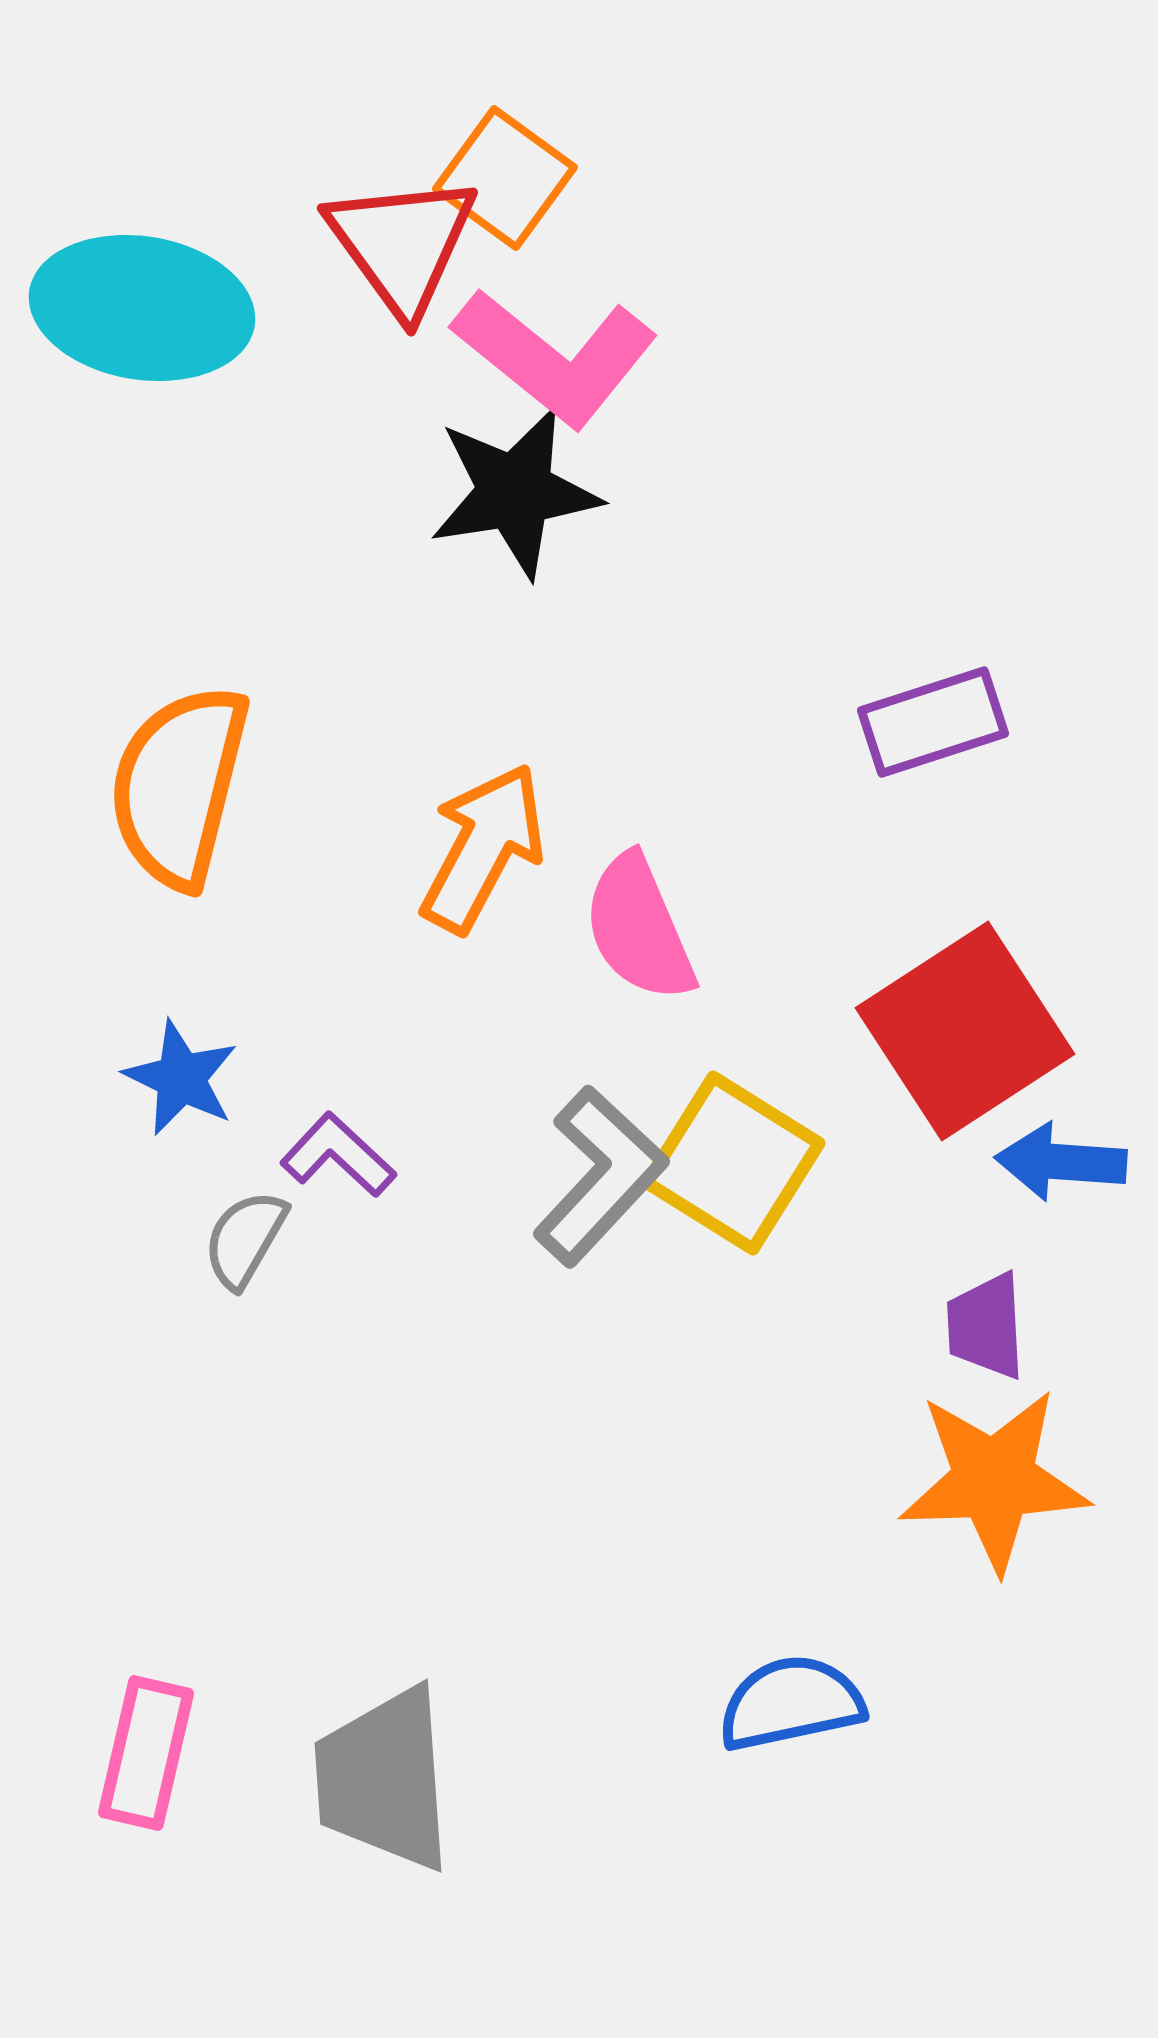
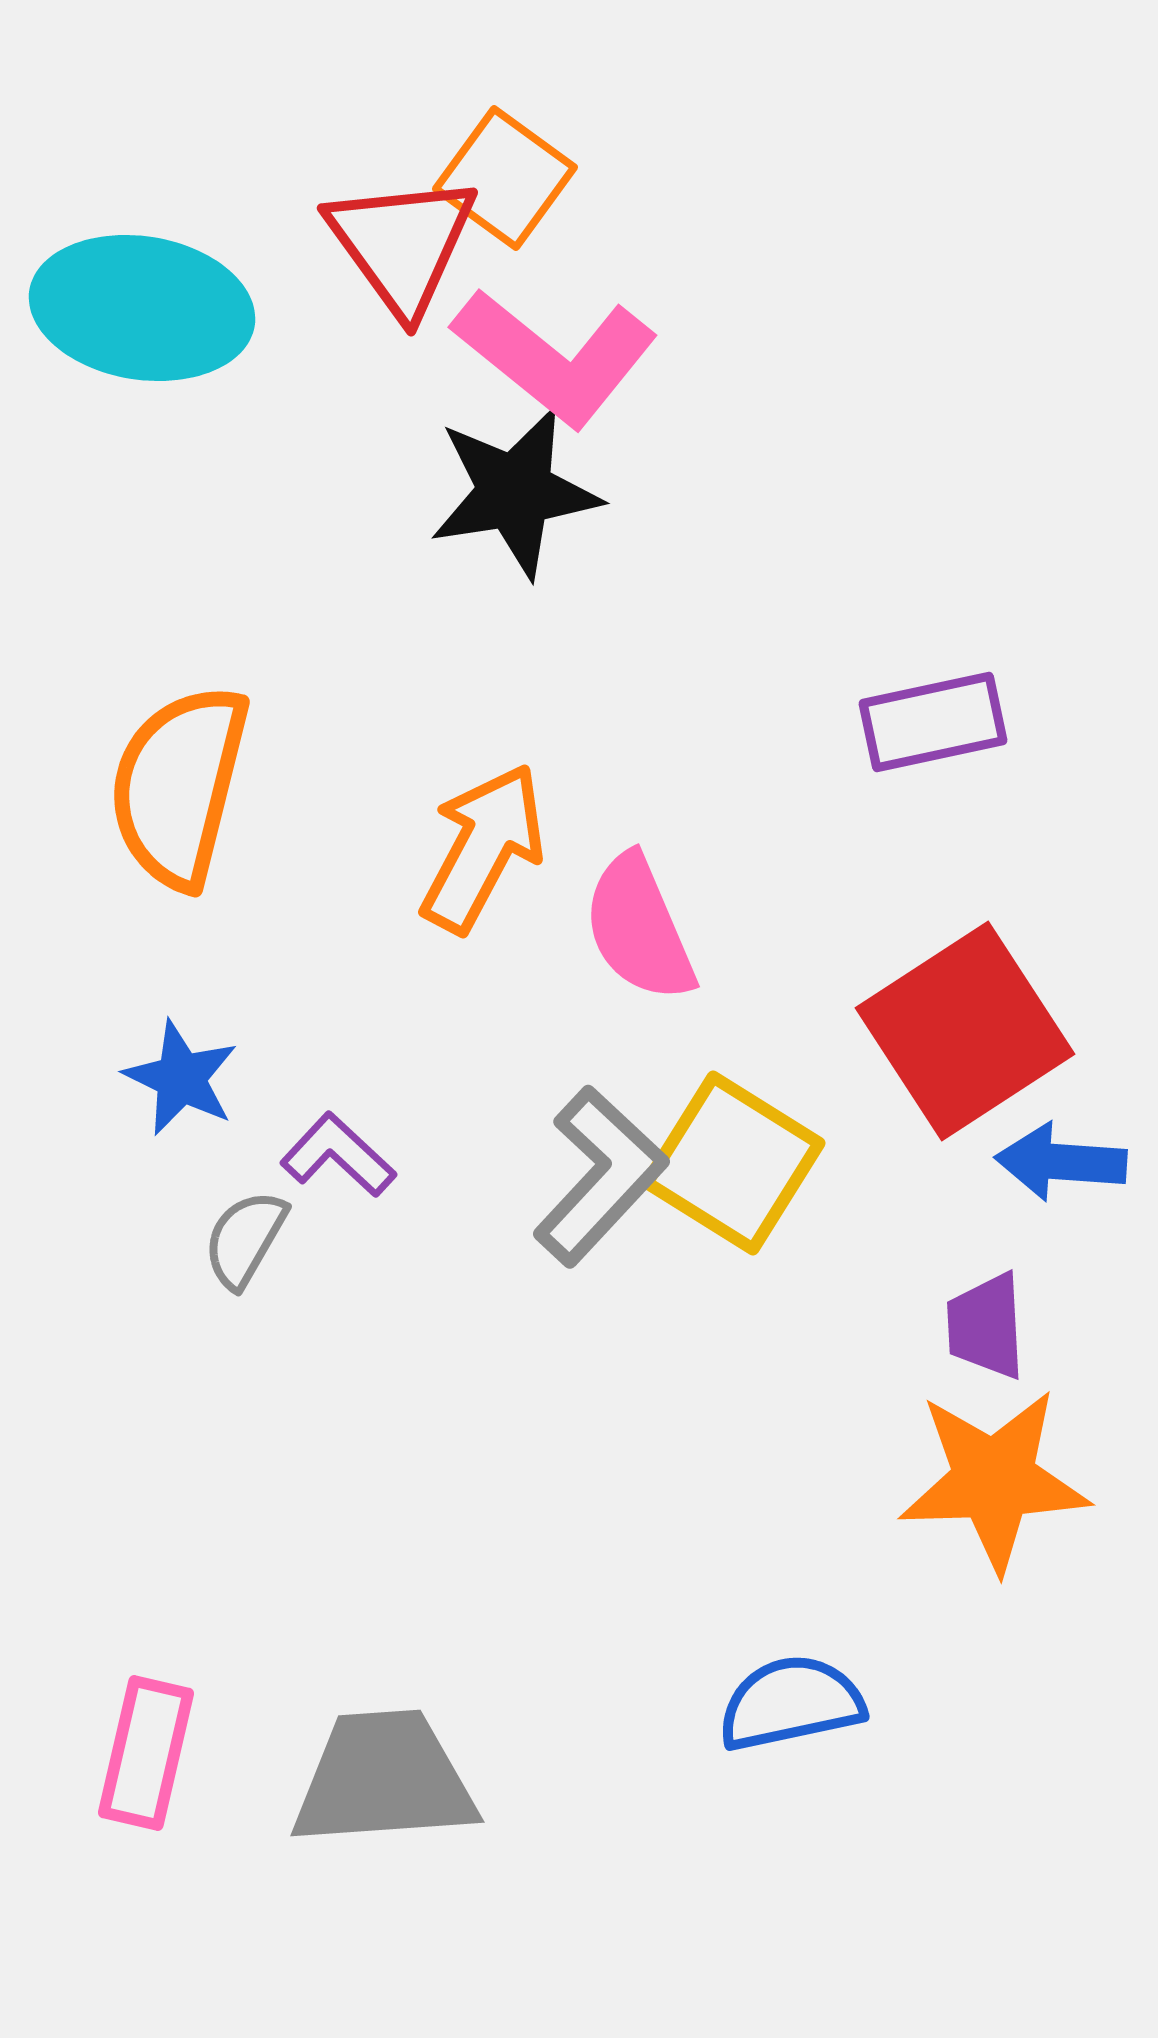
purple rectangle: rotated 6 degrees clockwise
gray trapezoid: rotated 90 degrees clockwise
